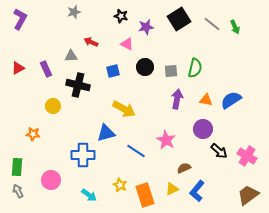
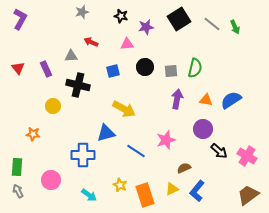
gray star: moved 8 px right
pink triangle: rotated 32 degrees counterclockwise
red triangle: rotated 40 degrees counterclockwise
pink star: rotated 24 degrees clockwise
